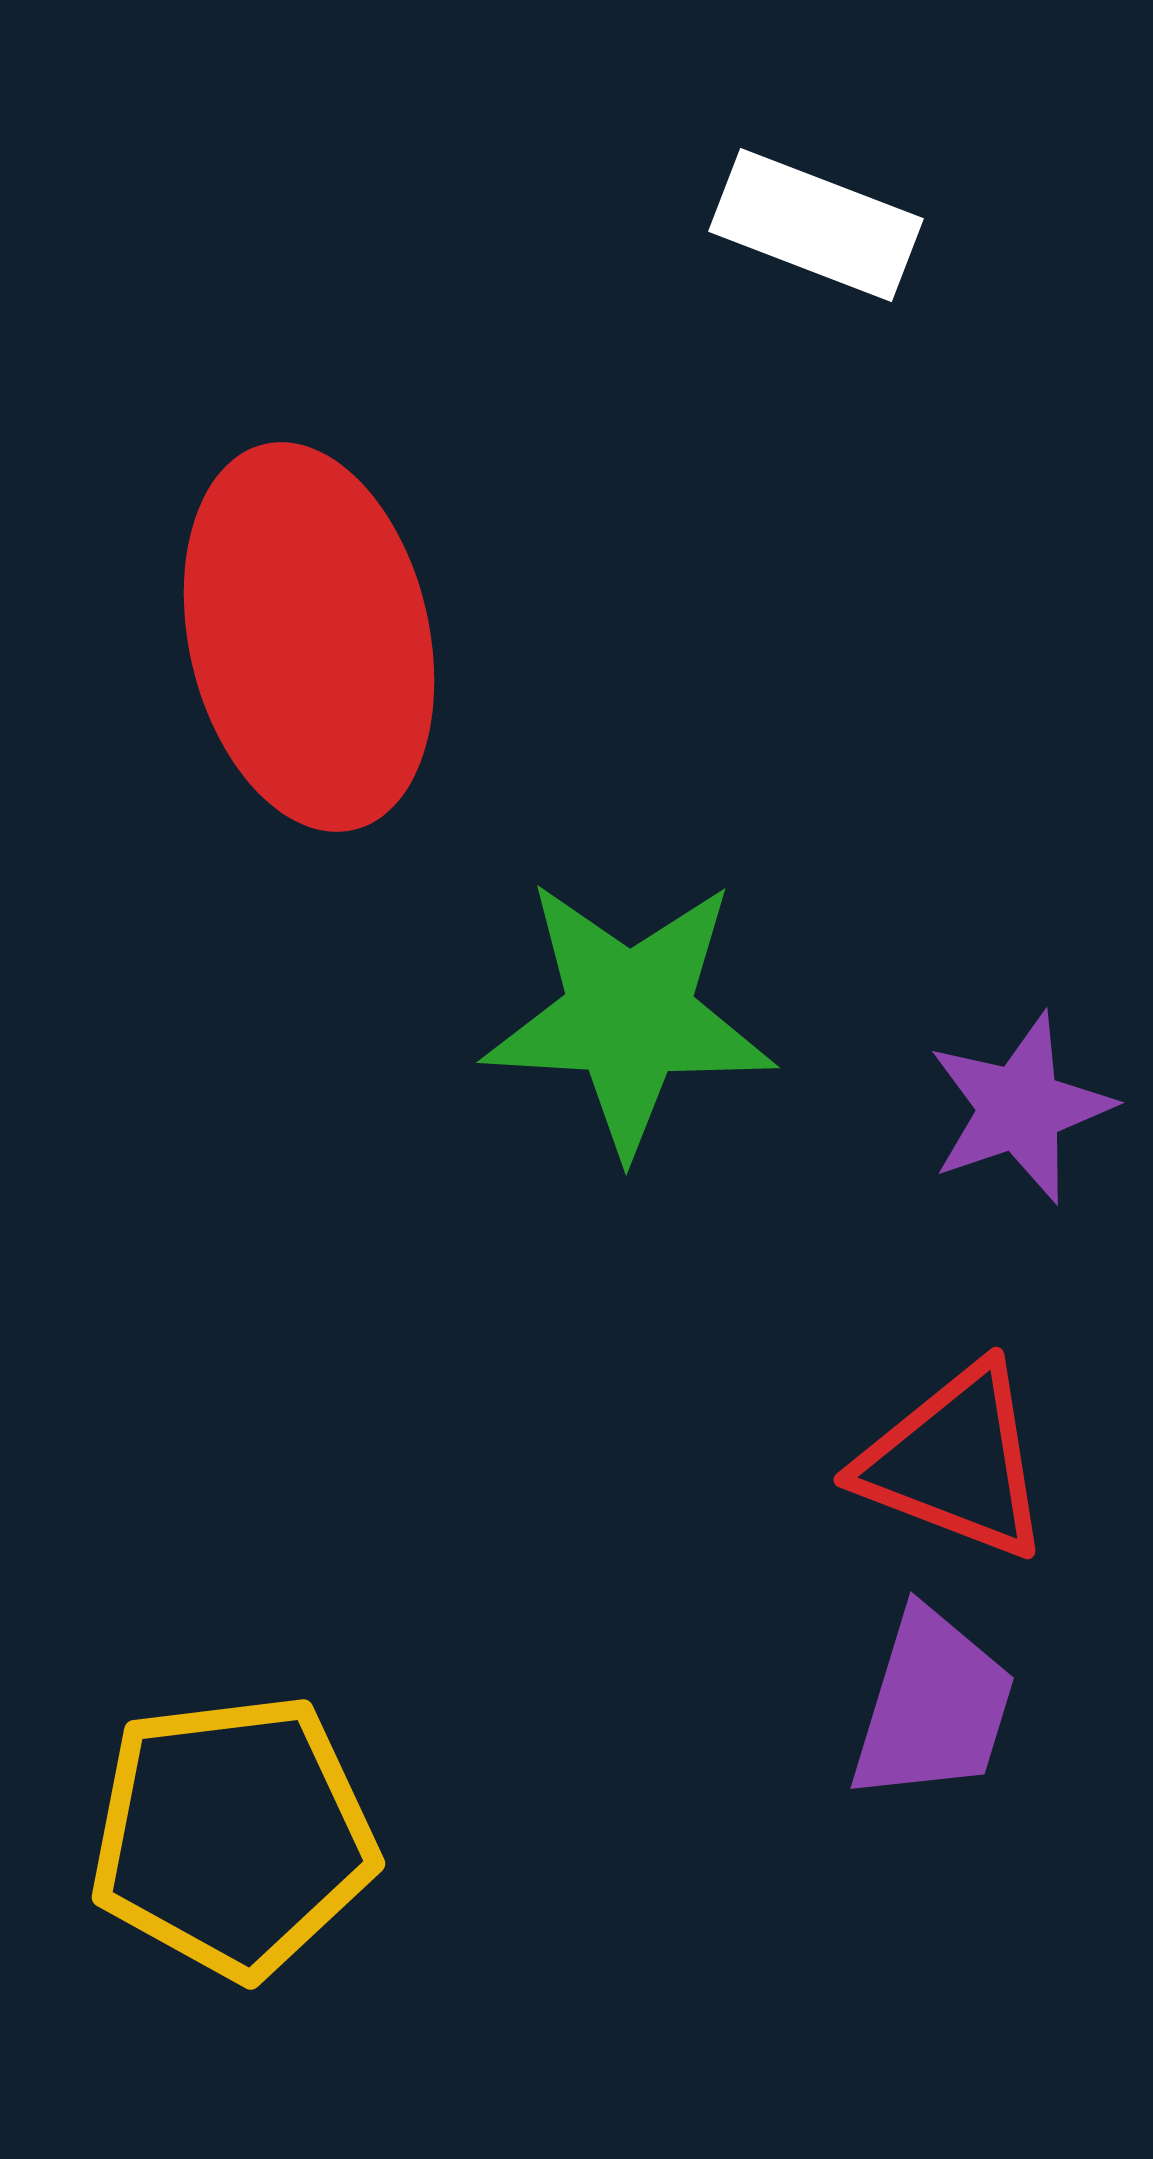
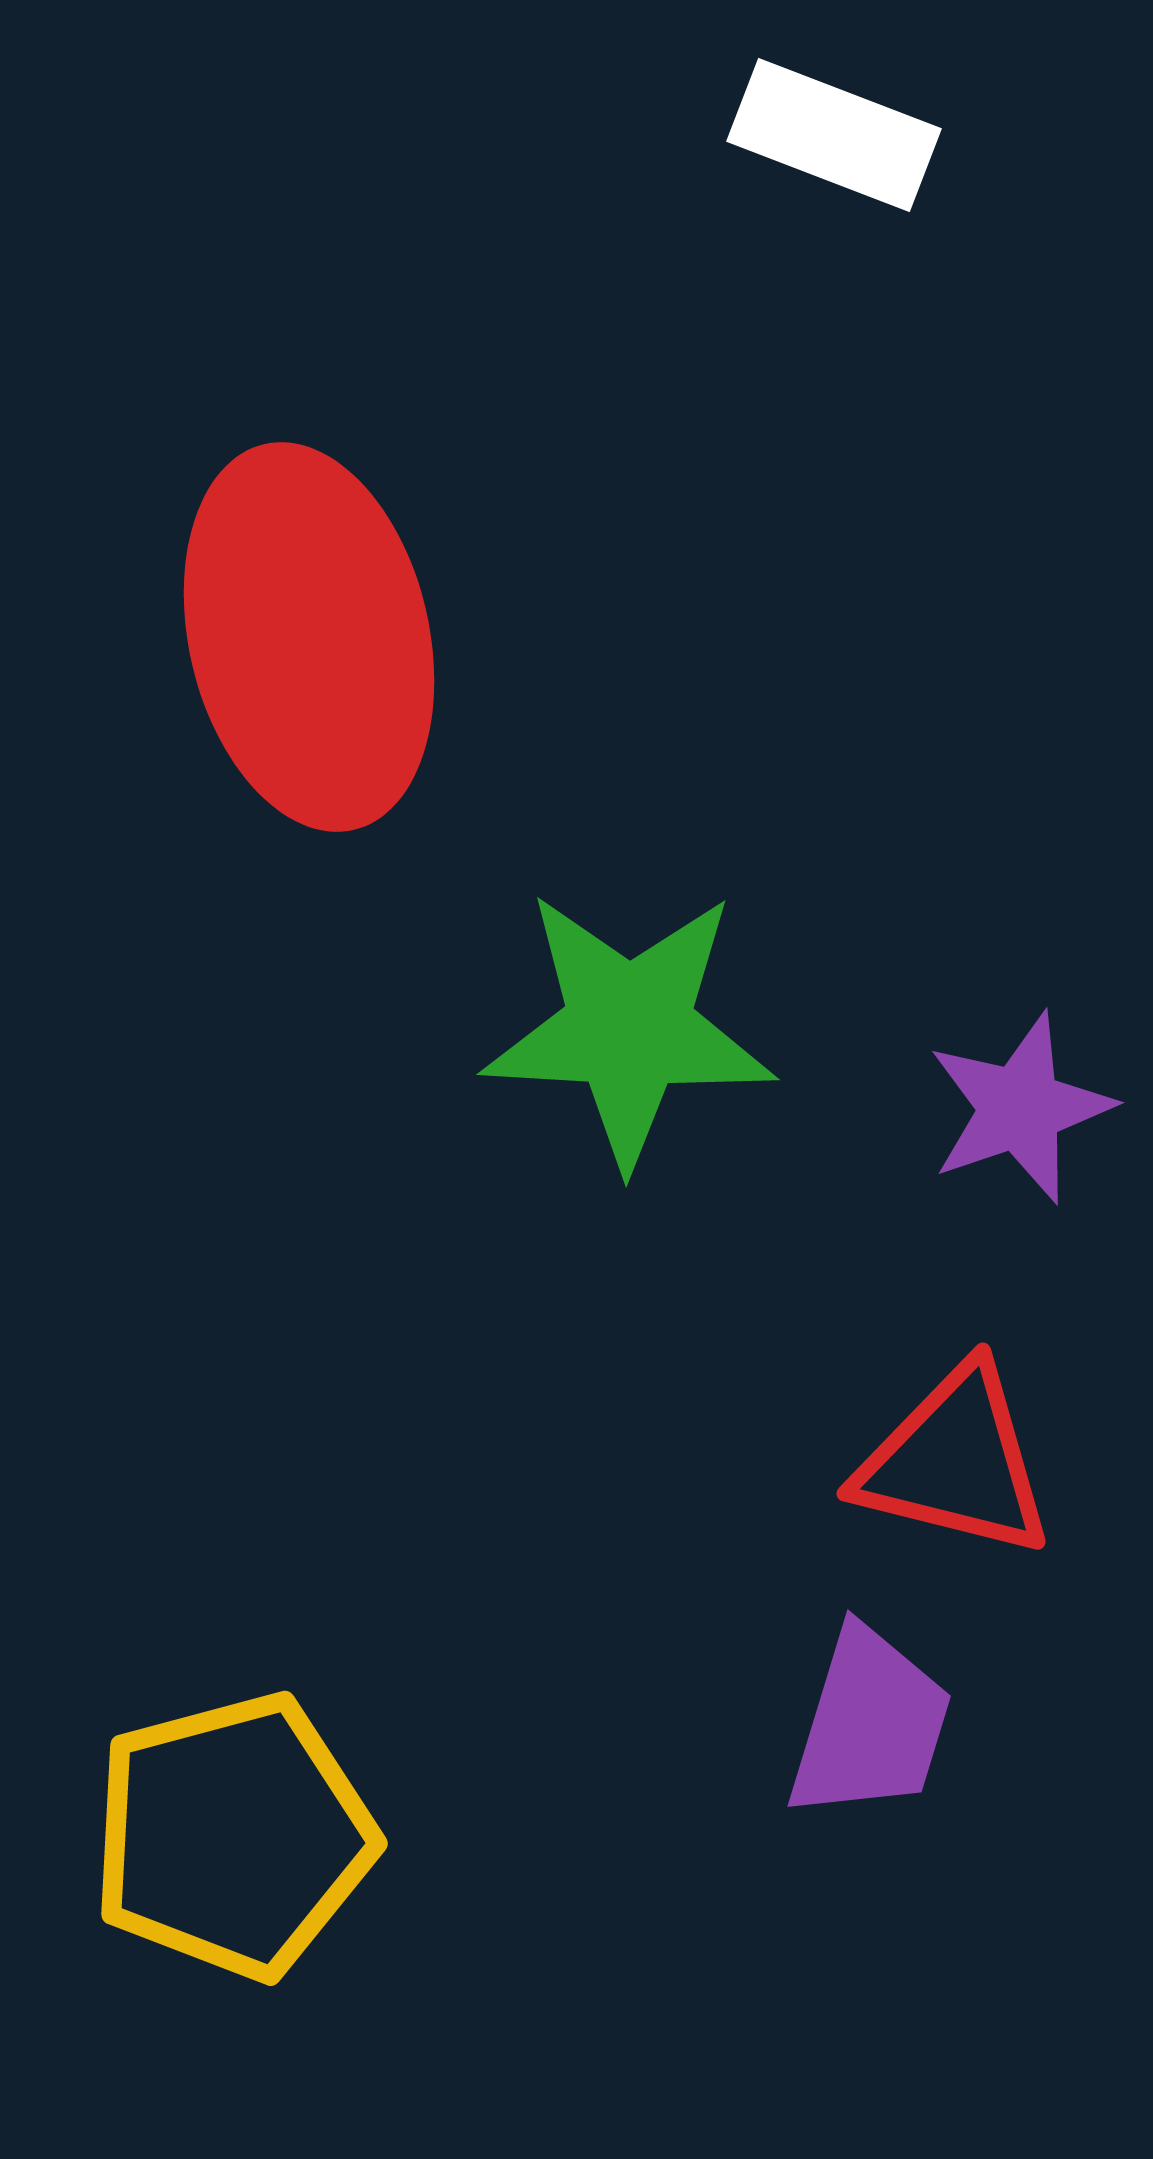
white rectangle: moved 18 px right, 90 px up
green star: moved 12 px down
red triangle: rotated 7 degrees counterclockwise
purple trapezoid: moved 63 px left, 18 px down
yellow pentagon: rotated 8 degrees counterclockwise
